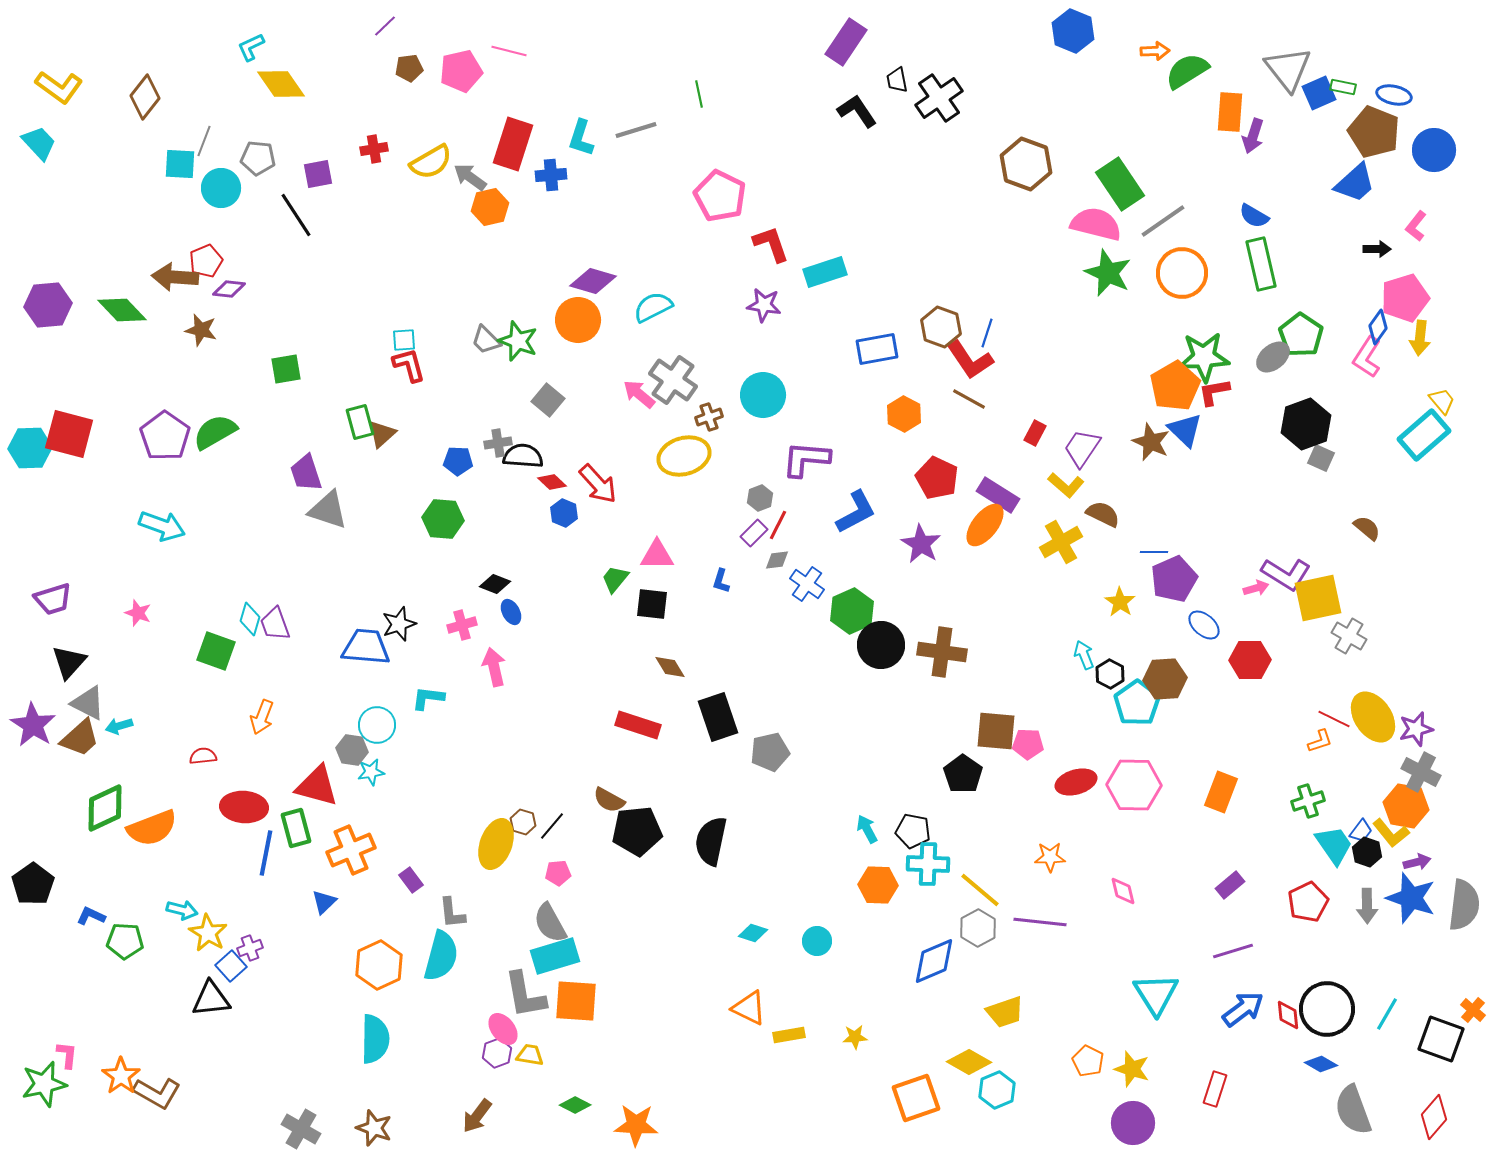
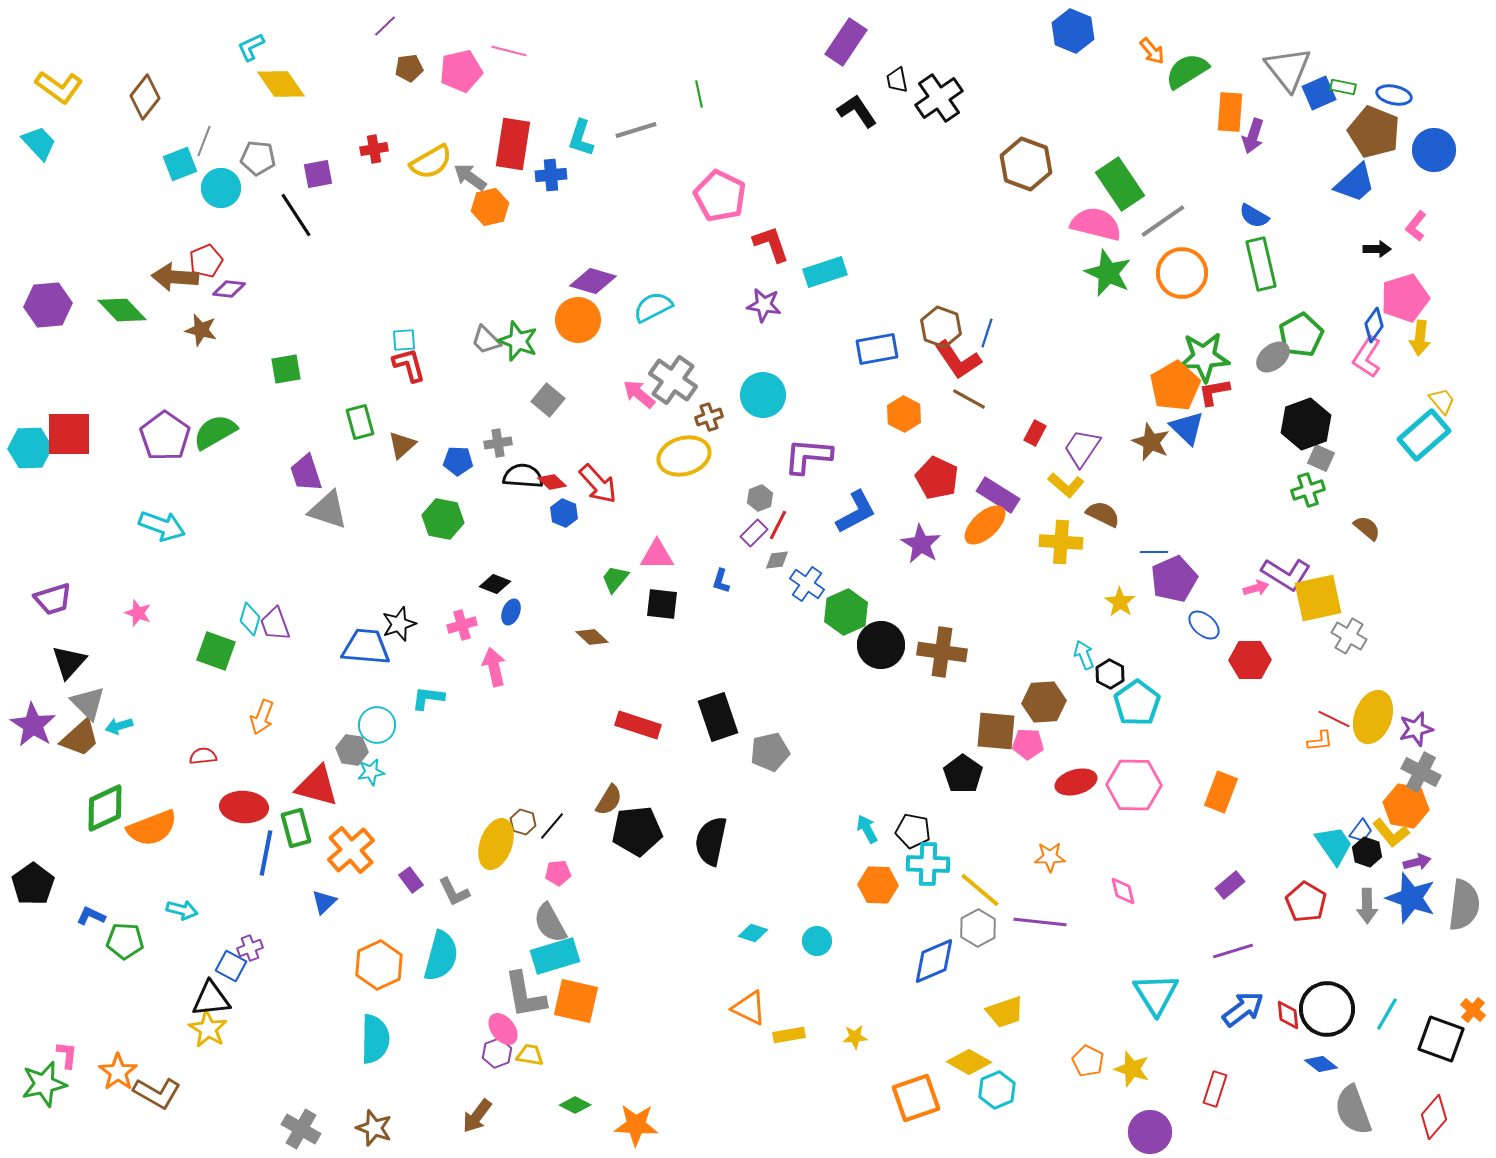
orange arrow at (1155, 51): moved 3 px left; rotated 52 degrees clockwise
red rectangle at (513, 144): rotated 9 degrees counterclockwise
cyan square at (180, 164): rotated 24 degrees counterclockwise
blue diamond at (1378, 327): moved 4 px left, 2 px up
green pentagon at (1301, 335): rotated 9 degrees clockwise
red L-shape at (970, 360): moved 12 px left
blue triangle at (1185, 430): moved 2 px right, 2 px up
red square at (69, 434): rotated 15 degrees counterclockwise
brown triangle at (382, 434): moved 20 px right, 11 px down
black semicircle at (523, 456): moved 20 px down
purple L-shape at (806, 459): moved 2 px right, 3 px up
green hexagon at (443, 519): rotated 6 degrees clockwise
orange ellipse at (985, 525): rotated 9 degrees clockwise
yellow cross at (1061, 542): rotated 33 degrees clockwise
black square at (652, 604): moved 10 px right
green hexagon at (852, 611): moved 6 px left, 1 px down
blue ellipse at (511, 612): rotated 50 degrees clockwise
brown diamond at (670, 667): moved 78 px left, 30 px up; rotated 16 degrees counterclockwise
brown hexagon at (1165, 679): moved 121 px left, 23 px down
gray triangle at (88, 703): rotated 18 degrees clockwise
yellow ellipse at (1373, 717): rotated 54 degrees clockwise
orange L-shape at (1320, 741): rotated 12 degrees clockwise
brown semicircle at (609, 800): rotated 88 degrees counterclockwise
green cross at (1308, 801): moved 311 px up
orange cross at (351, 850): rotated 18 degrees counterclockwise
red pentagon at (1308, 902): moved 2 px left; rotated 15 degrees counterclockwise
gray L-shape at (452, 913): moved 2 px right, 21 px up; rotated 20 degrees counterclockwise
yellow star at (208, 933): moved 96 px down
blue square at (231, 966): rotated 20 degrees counterclockwise
orange square at (576, 1001): rotated 9 degrees clockwise
blue diamond at (1321, 1064): rotated 8 degrees clockwise
orange star at (121, 1076): moved 3 px left, 4 px up
purple circle at (1133, 1123): moved 17 px right, 9 px down
